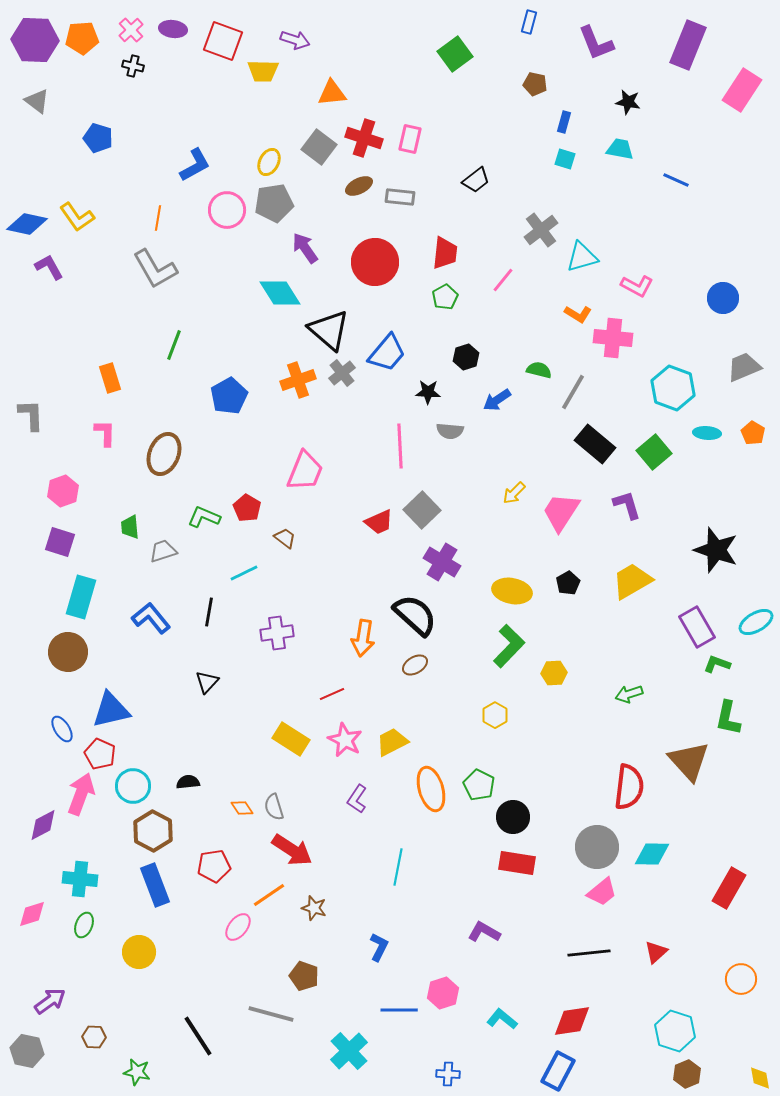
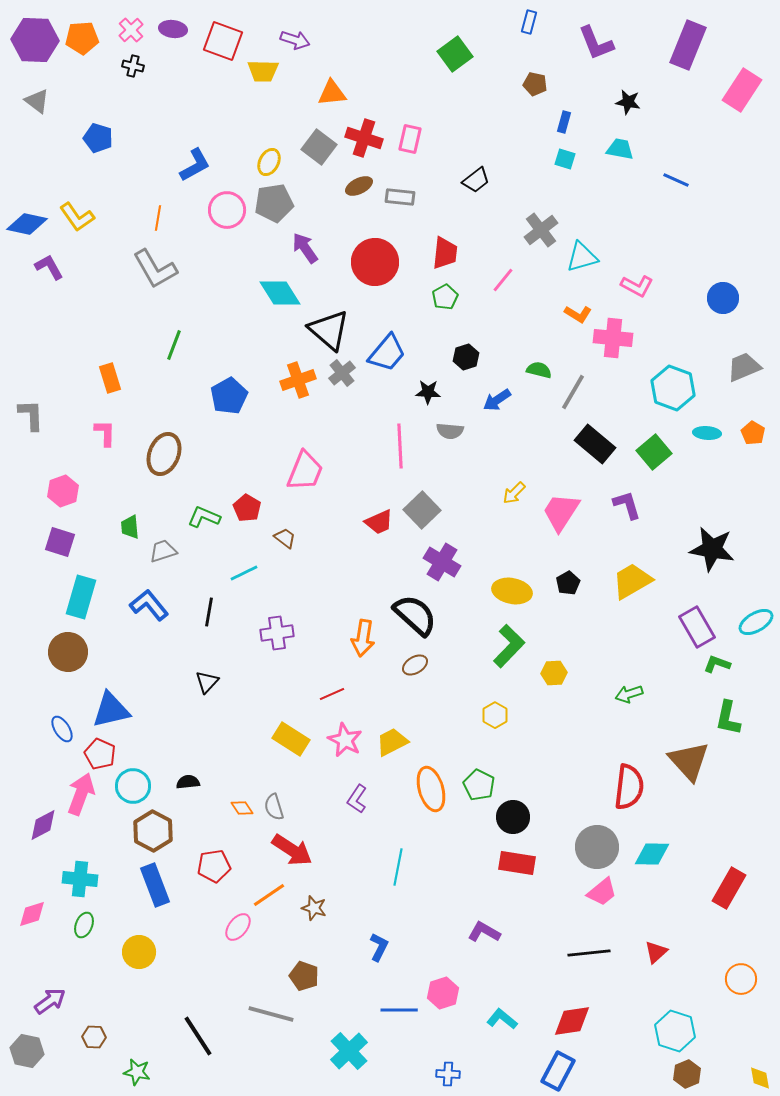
black star at (716, 550): moved 4 px left, 1 px up; rotated 9 degrees counterclockwise
blue L-shape at (151, 618): moved 2 px left, 13 px up
